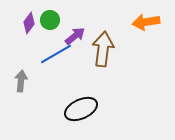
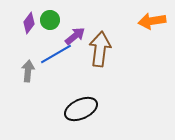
orange arrow: moved 6 px right, 1 px up
brown arrow: moved 3 px left
gray arrow: moved 7 px right, 10 px up
